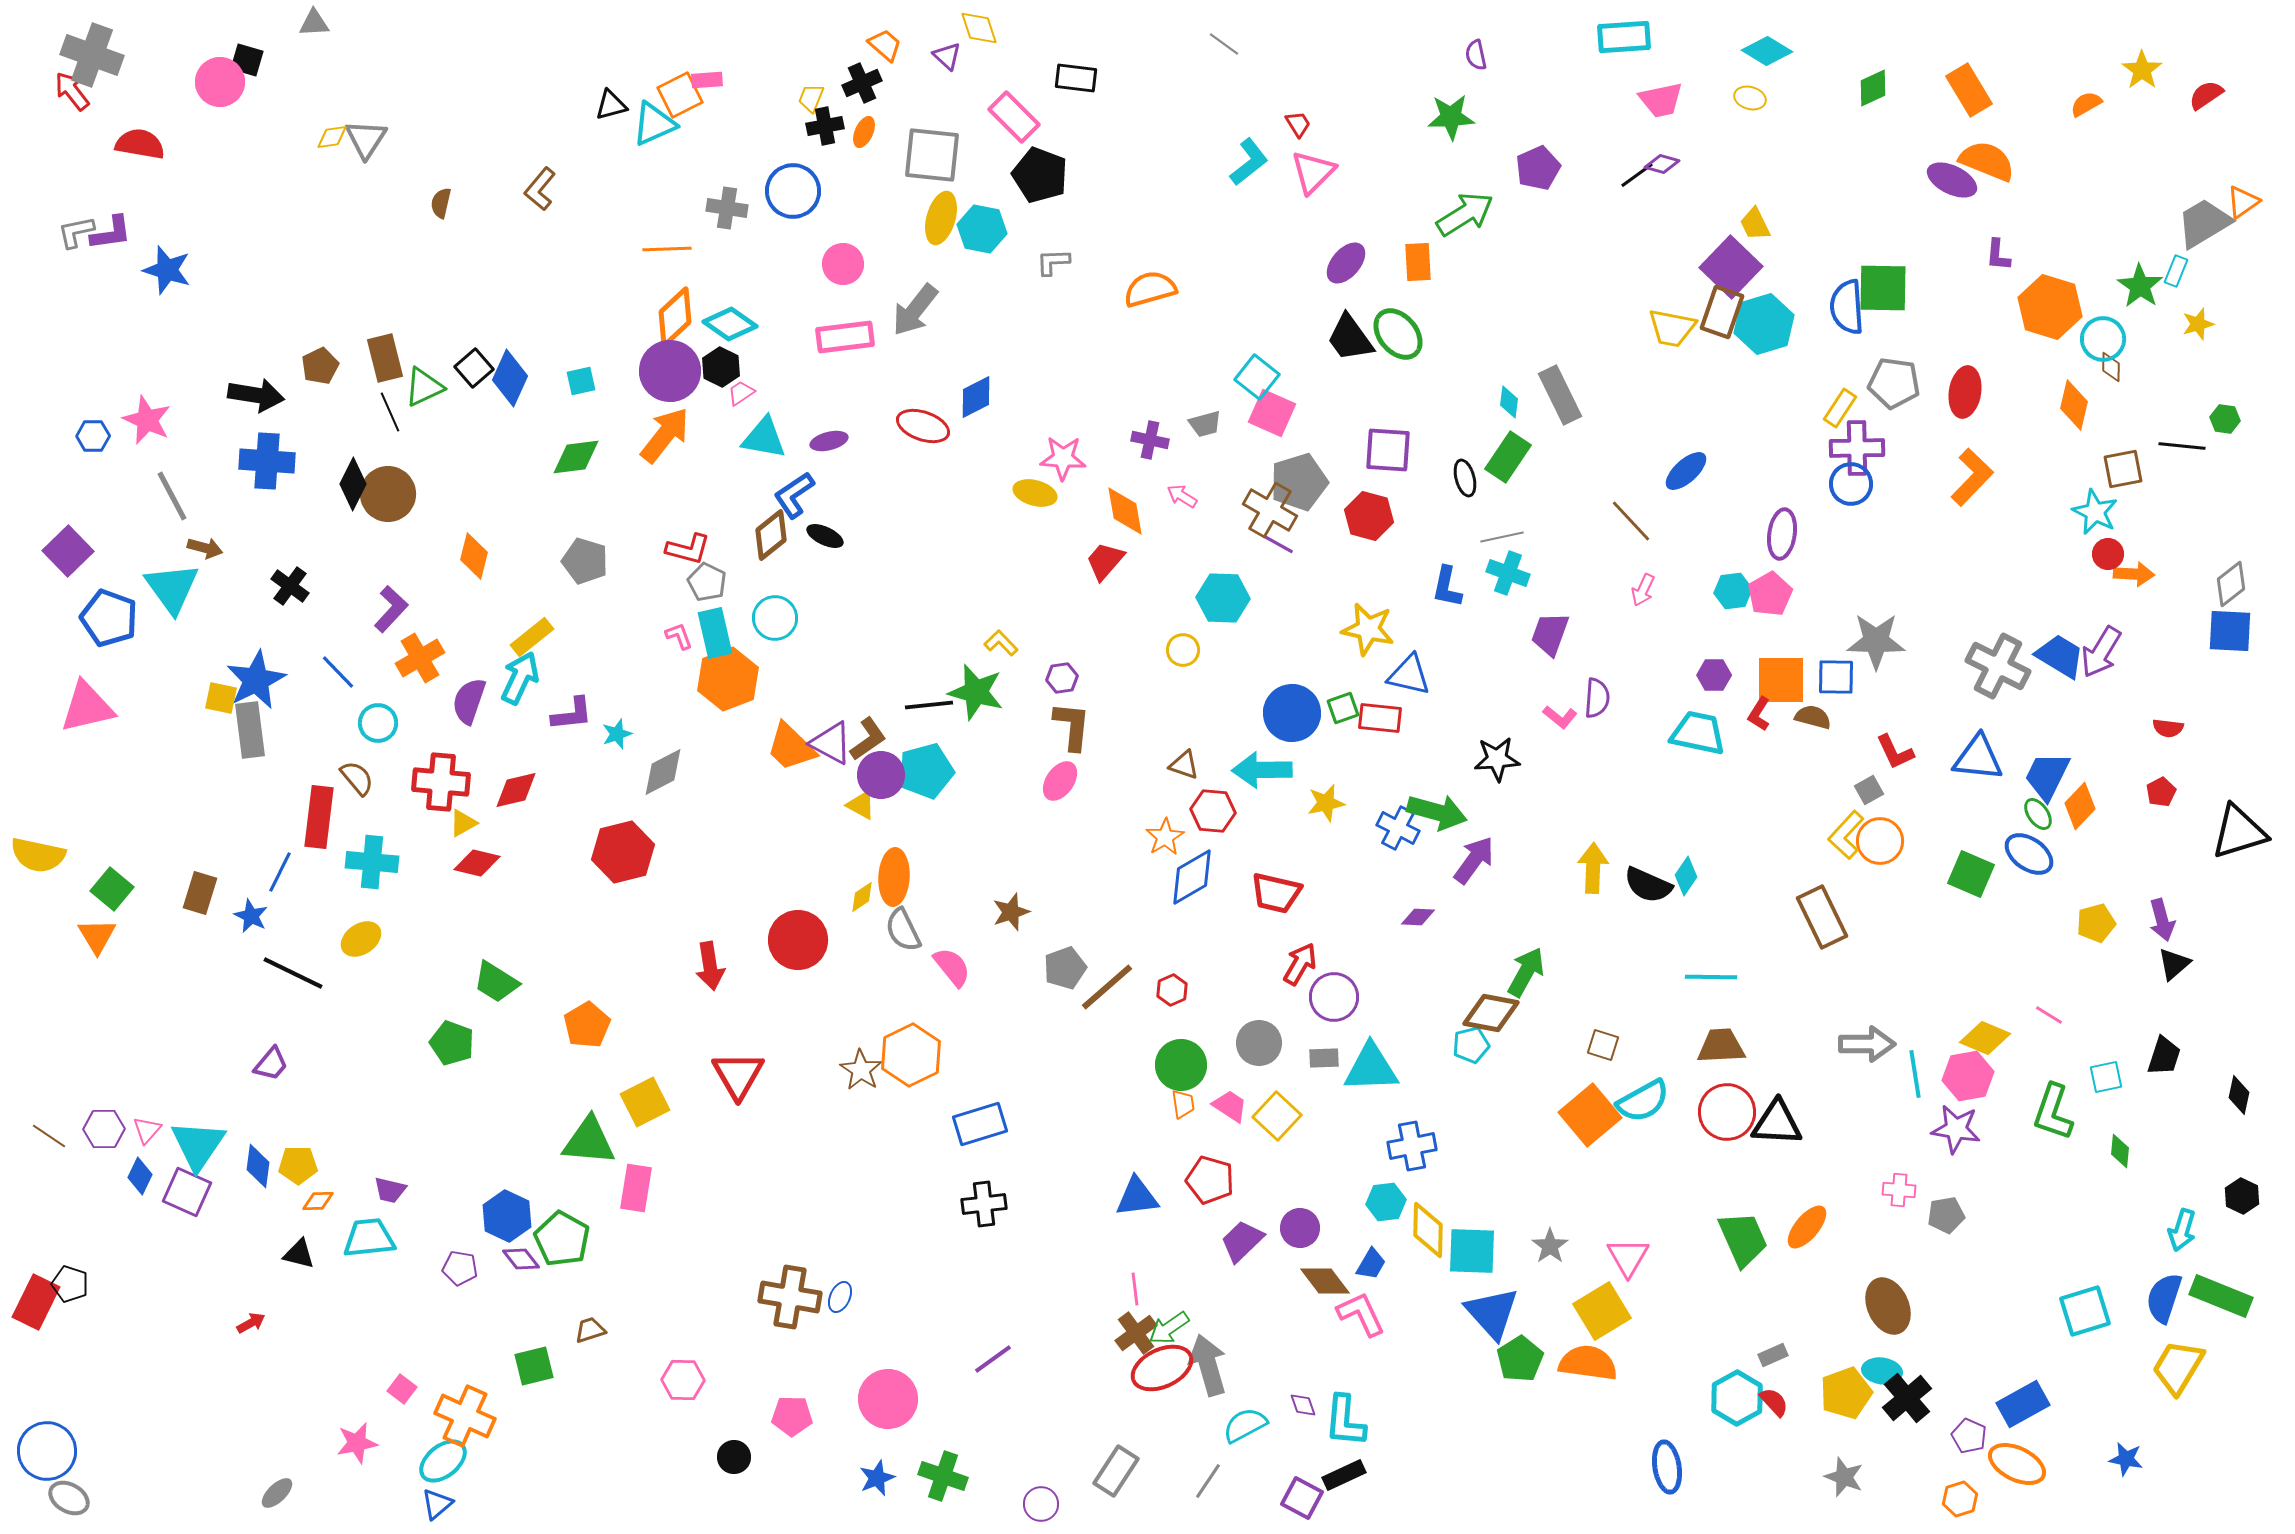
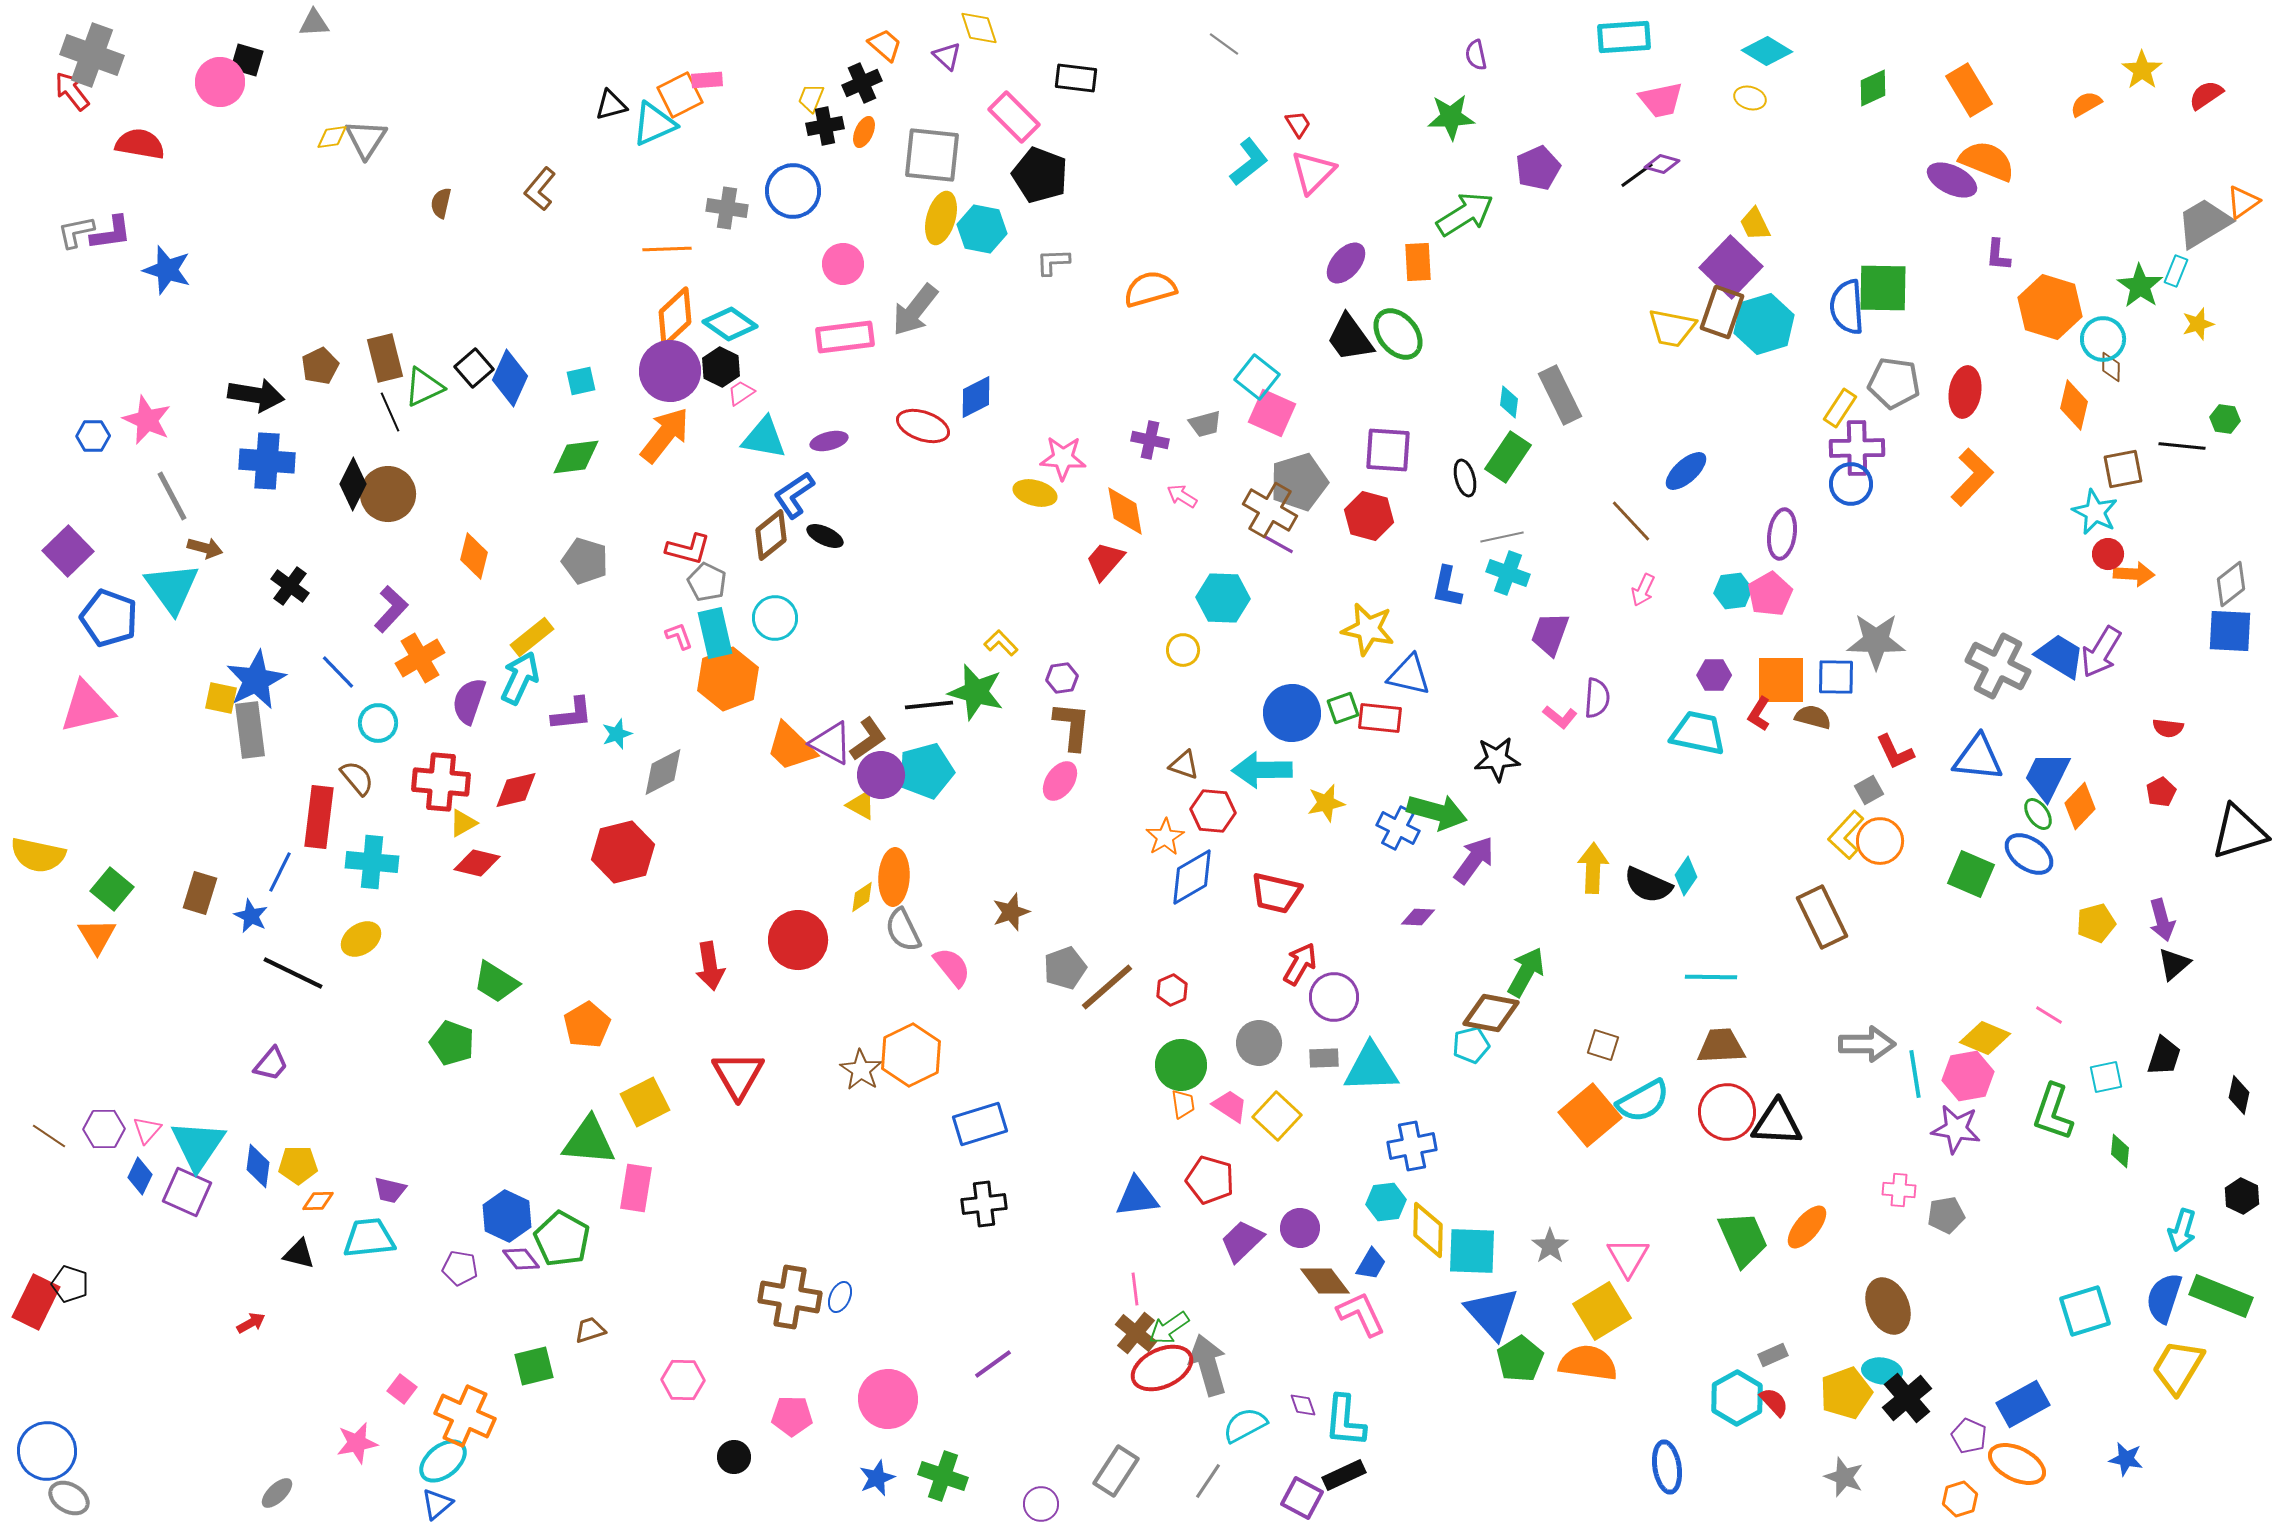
brown cross at (1136, 1333): rotated 15 degrees counterclockwise
purple line at (993, 1359): moved 5 px down
